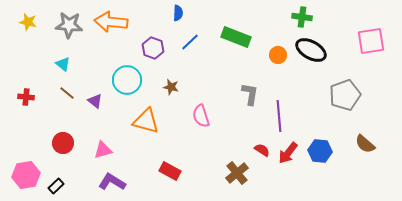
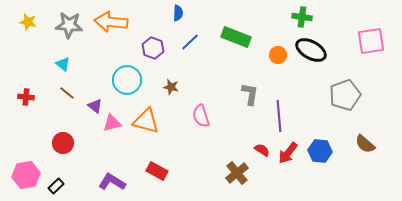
purple triangle: moved 5 px down
pink triangle: moved 9 px right, 27 px up
red rectangle: moved 13 px left
